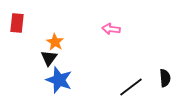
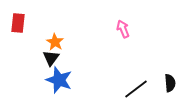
red rectangle: moved 1 px right
pink arrow: moved 12 px right; rotated 60 degrees clockwise
black triangle: moved 2 px right
black semicircle: moved 5 px right, 5 px down
black line: moved 5 px right, 2 px down
